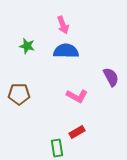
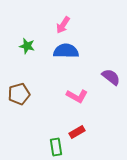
pink arrow: rotated 54 degrees clockwise
purple semicircle: rotated 24 degrees counterclockwise
brown pentagon: rotated 15 degrees counterclockwise
green rectangle: moved 1 px left, 1 px up
